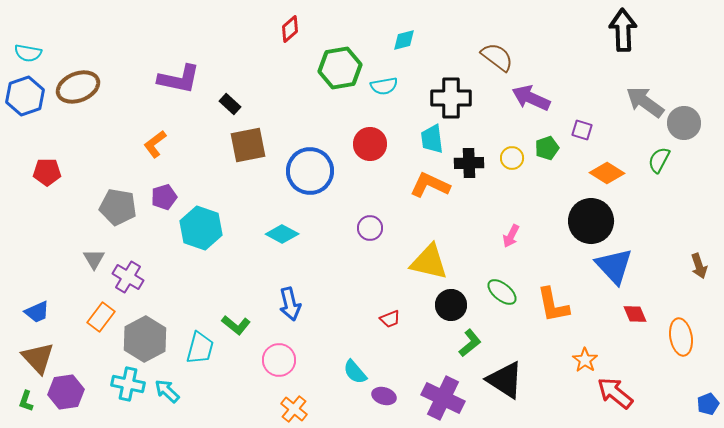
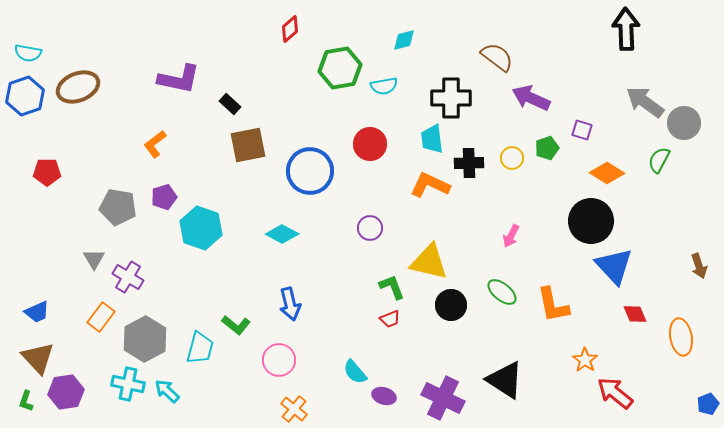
black arrow at (623, 30): moved 3 px right, 1 px up
green L-shape at (470, 343): moved 78 px left, 56 px up; rotated 72 degrees counterclockwise
